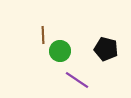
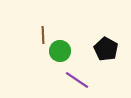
black pentagon: rotated 15 degrees clockwise
